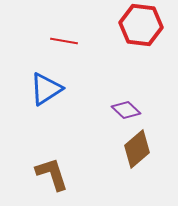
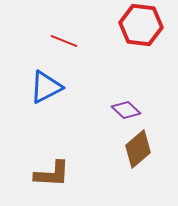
red line: rotated 12 degrees clockwise
blue triangle: moved 2 px up; rotated 6 degrees clockwise
brown diamond: moved 1 px right
brown L-shape: rotated 111 degrees clockwise
